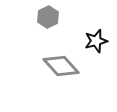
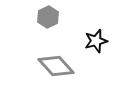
gray diamond: moved 5 px left
